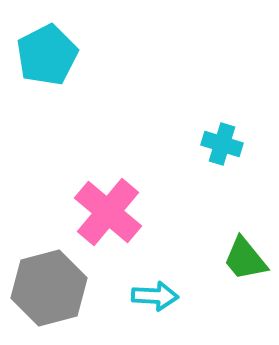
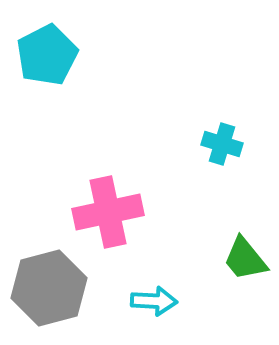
pink cross: rotated 38 degrees clockwise
cyan arrow: moved 1 px left, 5 px down
